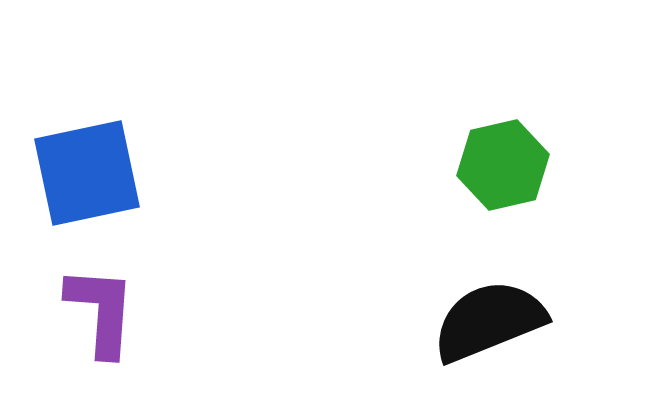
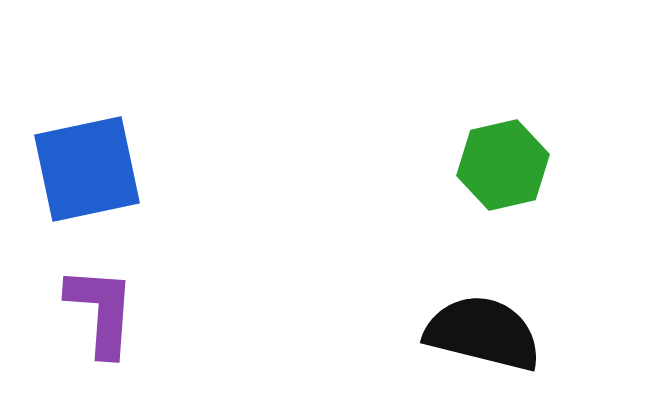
blue square: moved 4 px up
black semicircle: moved 6 px left, 12 px down; rotated 36 degrees clockwise
